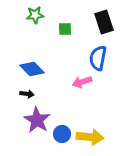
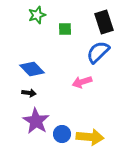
green star: moved 2 px right; rotated 12 degrees counterclockwise
blue semicircle: moved 6 px up; rotated 35 degrees clockwise
black arrow: moved 2 px right, 1 px up
purple star: moved 1 px left, 1 px down
